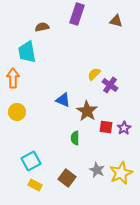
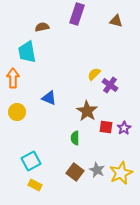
blue triangle: moved 14 px left, 2 px up
brown square: moved 8 px right, 6 px up
